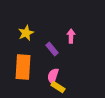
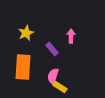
yellow rectangle: moved 2 px right
